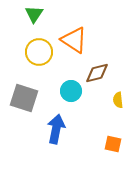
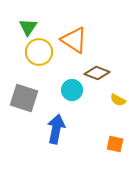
green triangle: moved 6 px left, 13 px down
brown diamond: rotated 35 degrees clockwise
cyan circle: moved 1 px right, 1 px up
yellow semicircle: rotated 56 degrees counterclockwise
orange square: moved 2 px right
